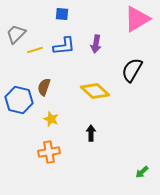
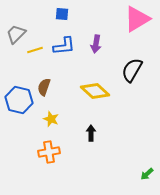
green arrow: moved 5 px right, 2 px down
